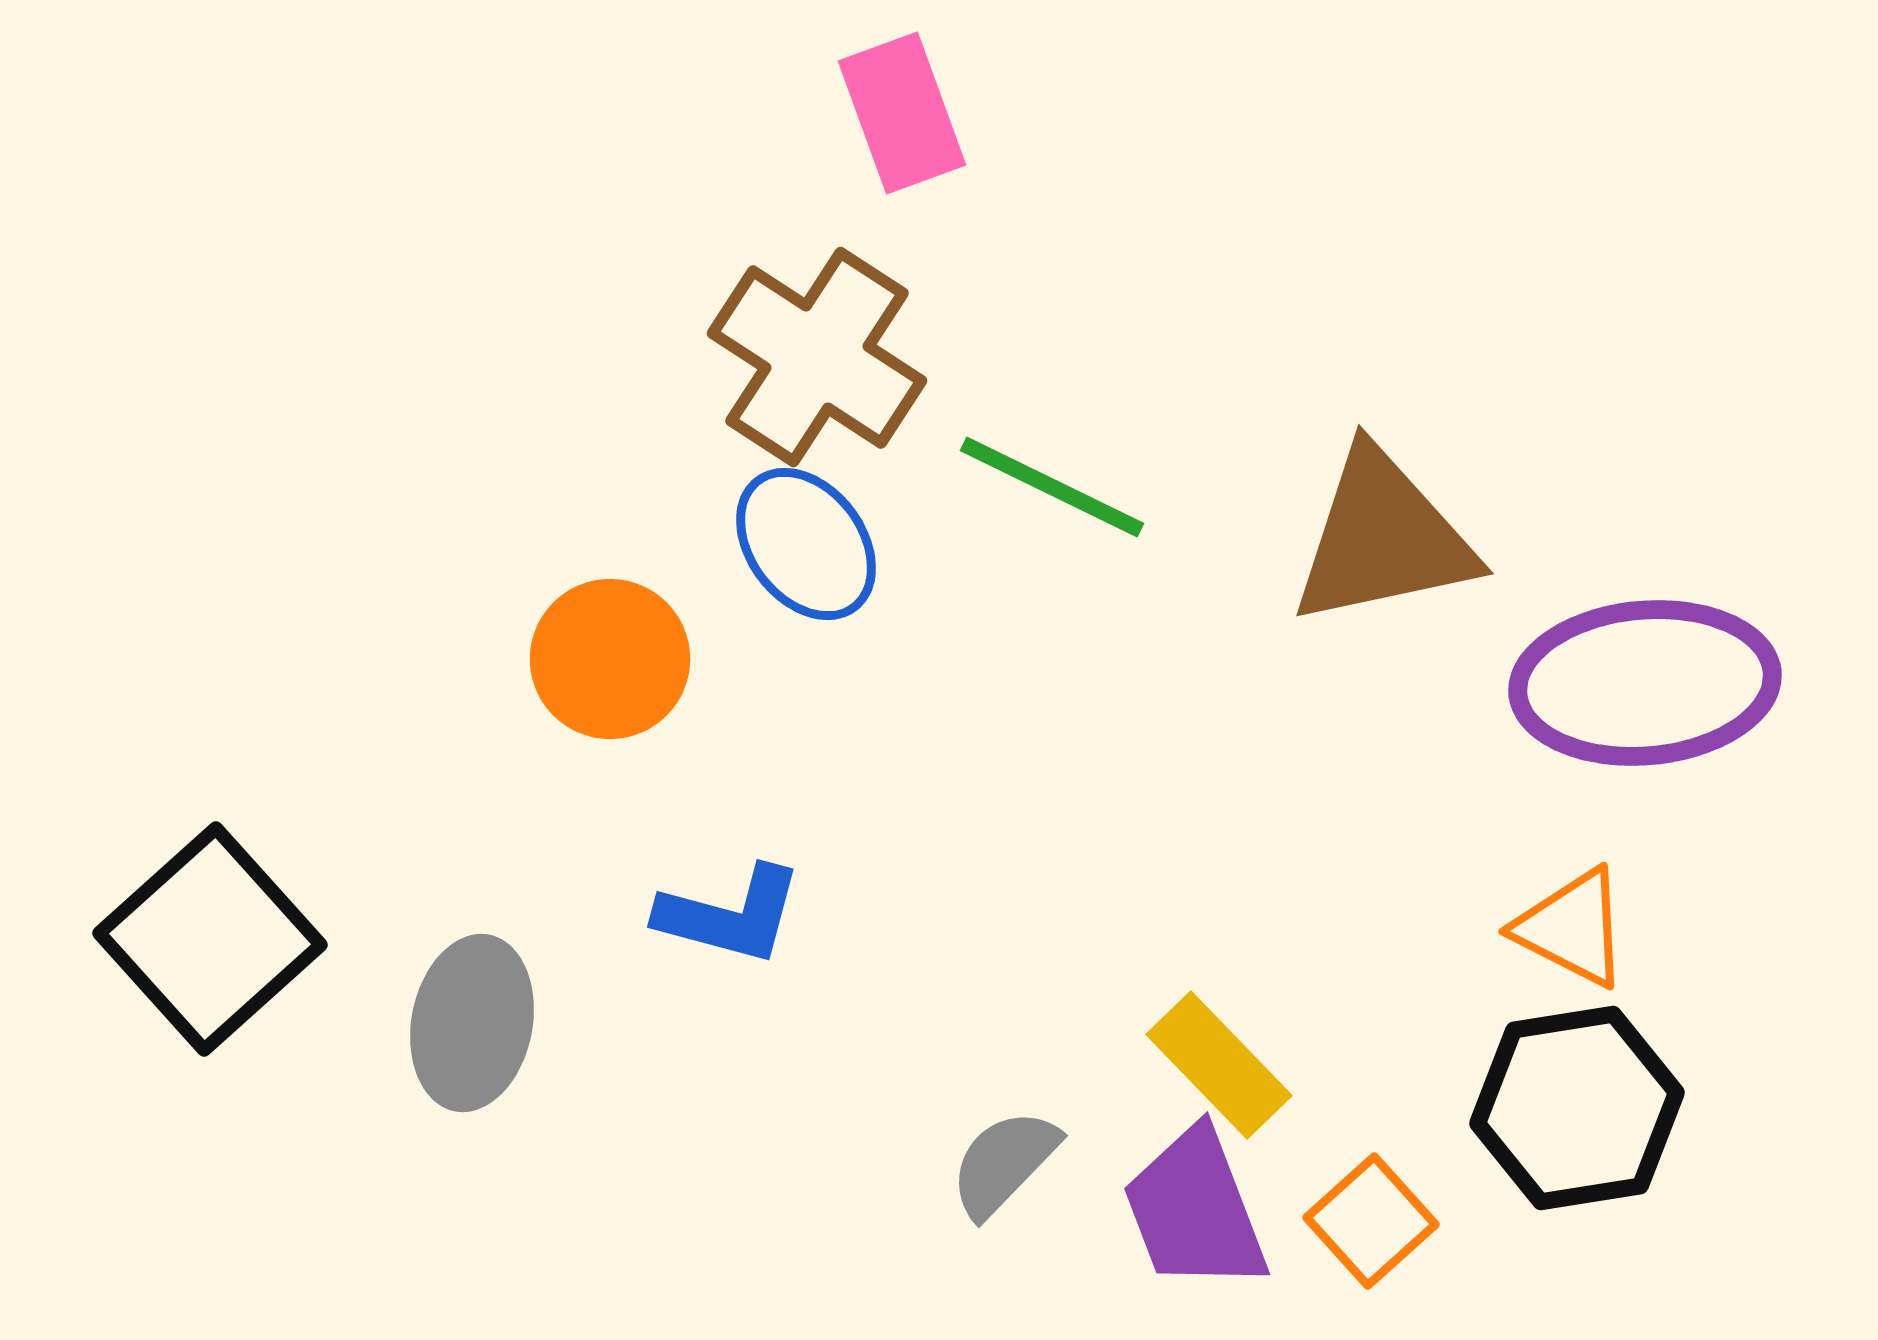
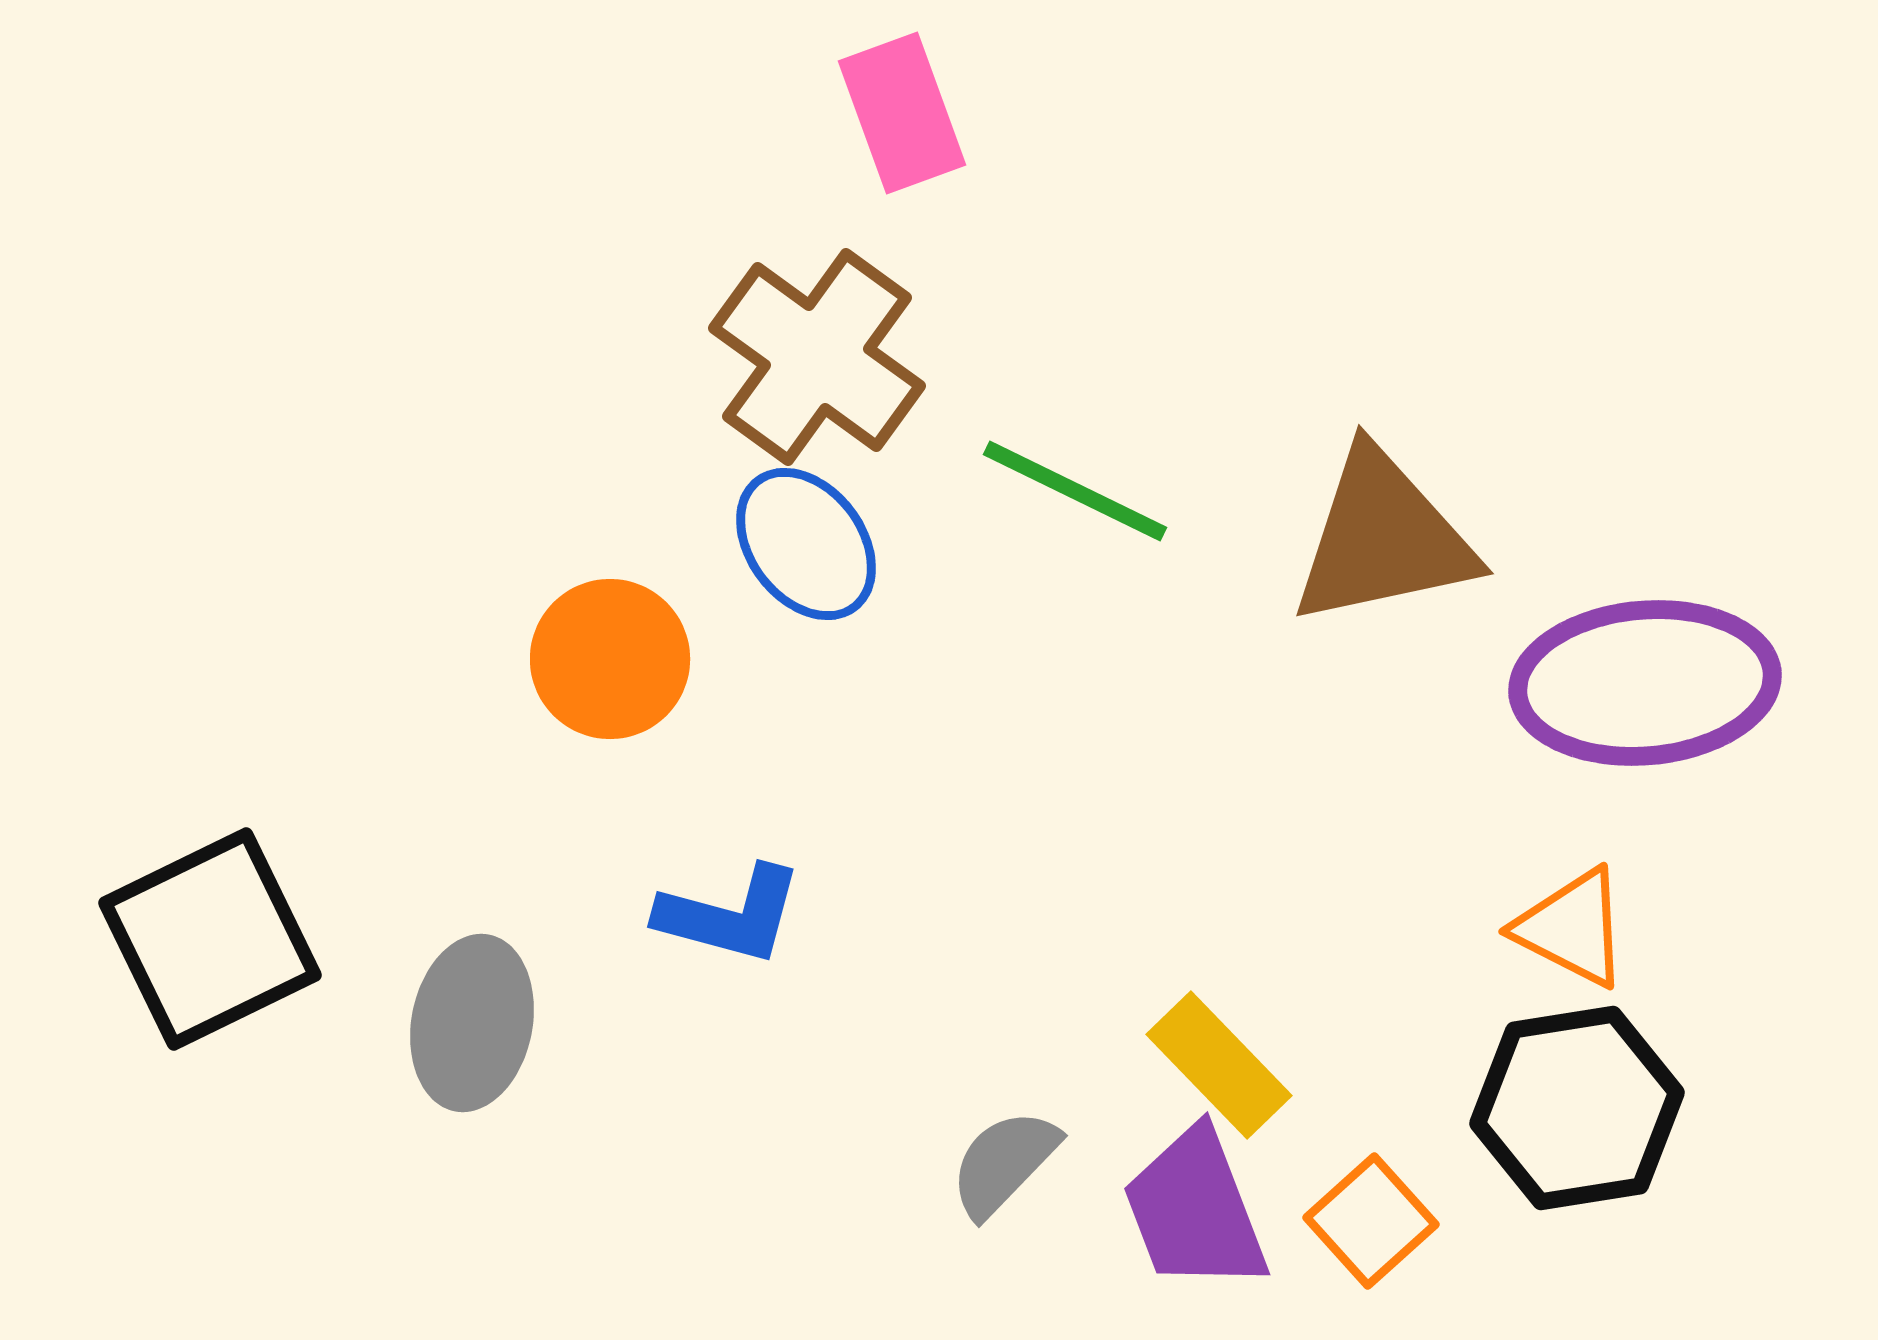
brown cross: rotated 3 degrees clockwise
green line: moved 23 px right, 4 px down
black square: rotated 16 degrees clockwise
